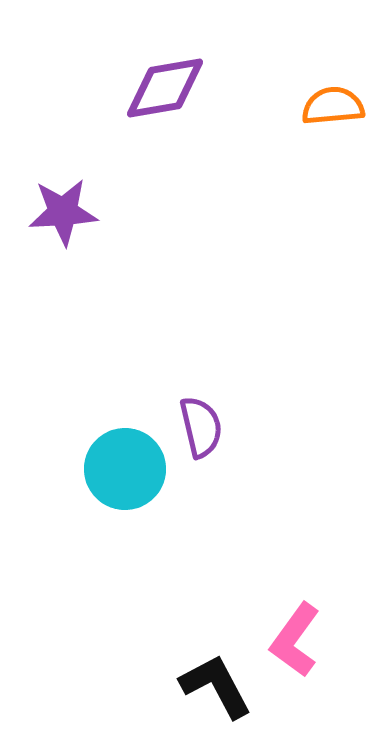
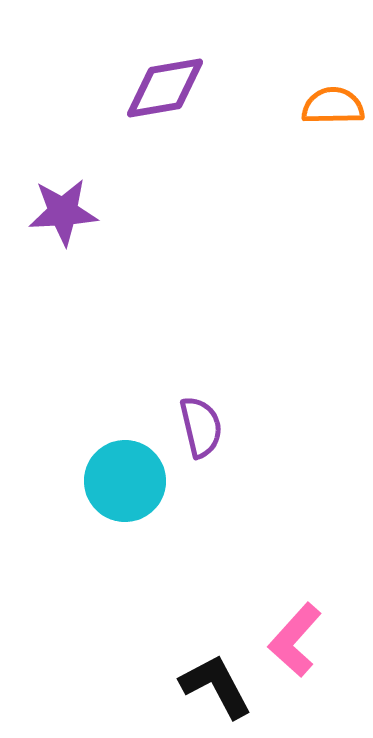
orange semicircle: rotated 4 degrees clockwise
cyan circle: moved 12 px down
pink L-shape: rotated 6 degrees clockwise
